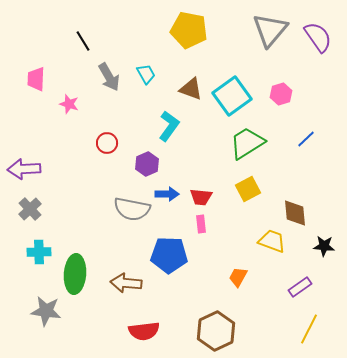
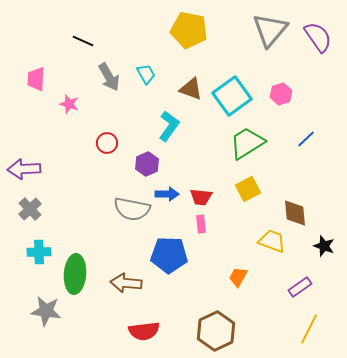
black line: rotated 35 degrees counterclockwise
black star: rotated 15 degrees clockwise
